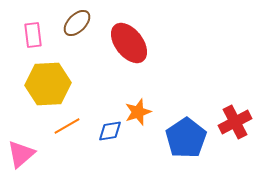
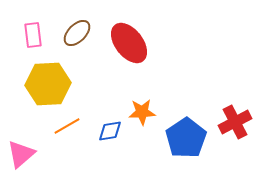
brown ellipse: moved 10 px down
orange star: moved 4 px right; rotated 16 degrees clockwise
